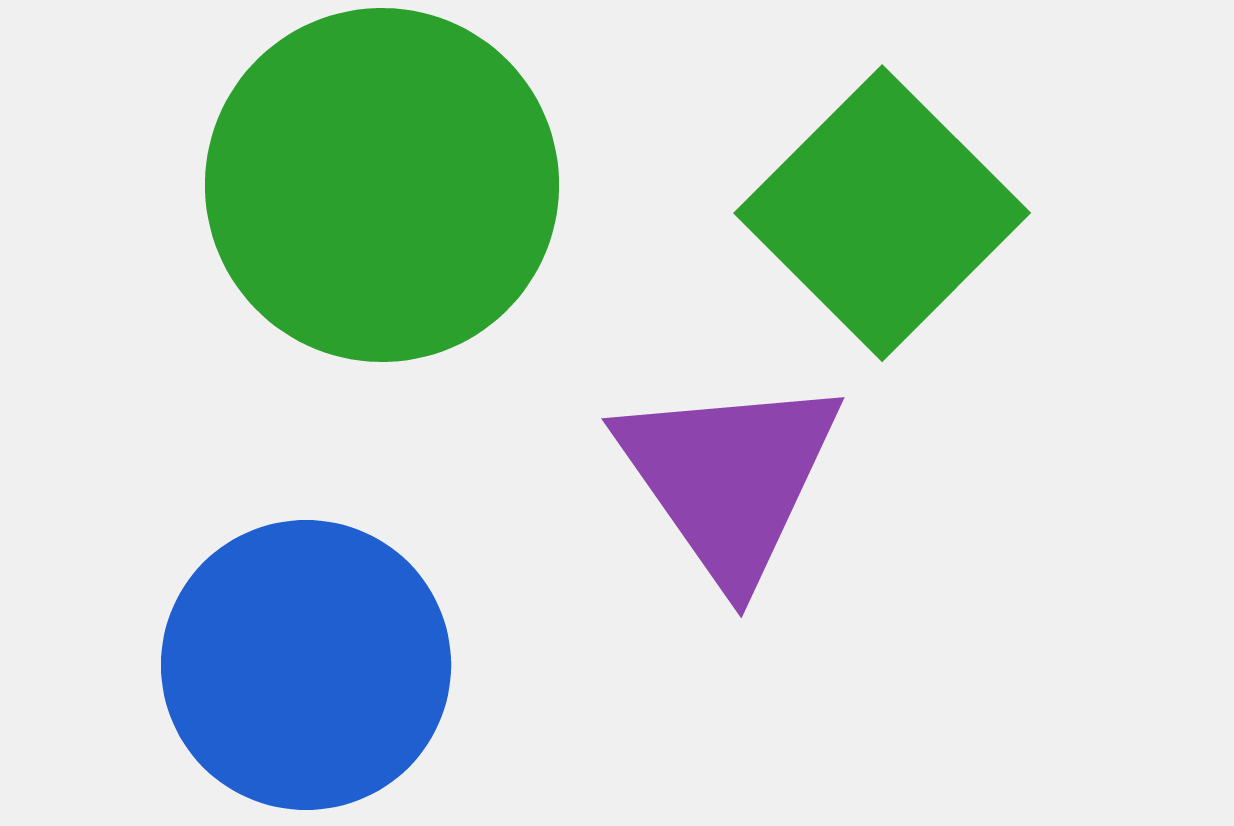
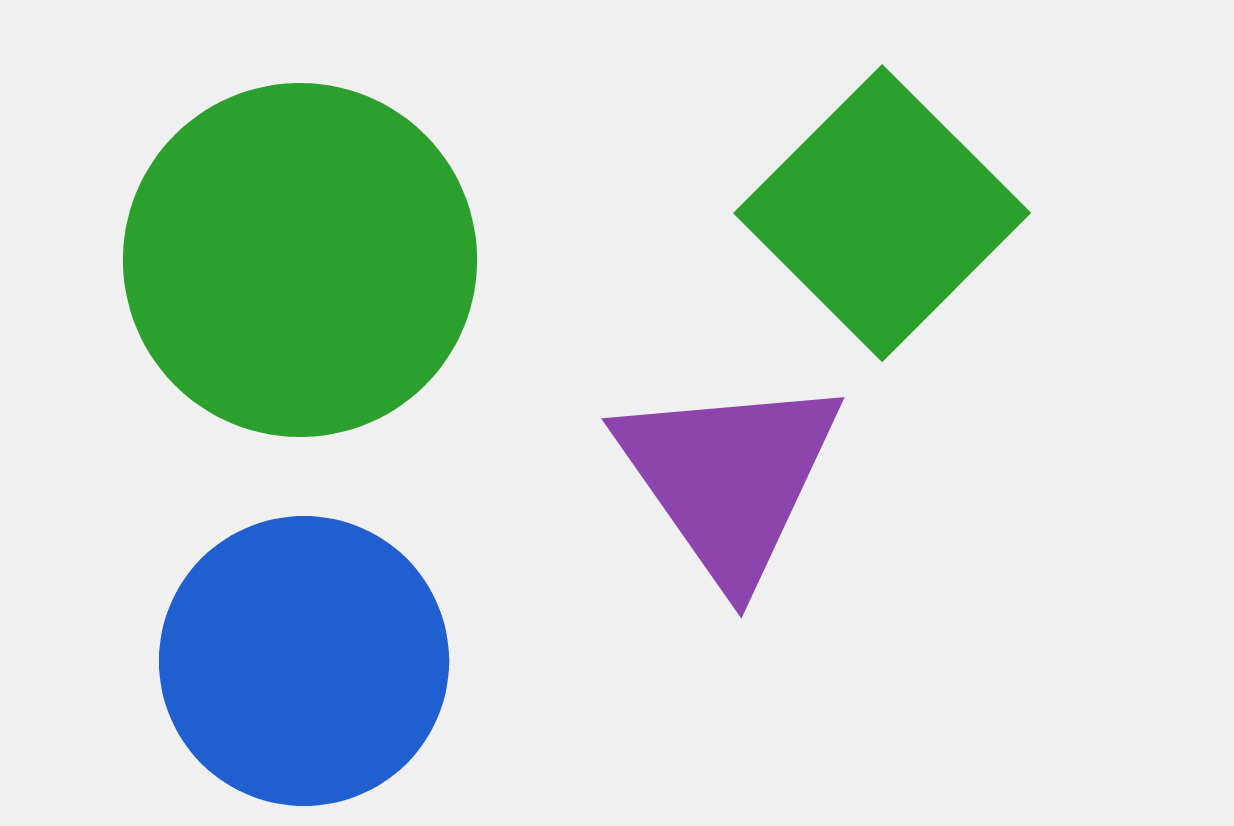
green circle: moved 82 px left, 75 px down
blue circle: moved 2 px left, 4 px up
